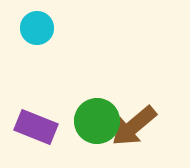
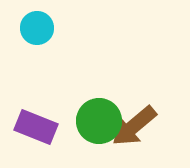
green circle: moved 2 px right
